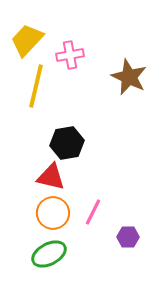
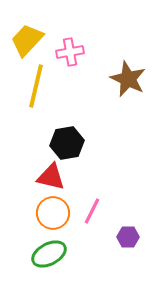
pink cross: moved 3 px up
brown star: moved 1 px left, 2 px down
pink line: moved 1 px left, 1 px up
